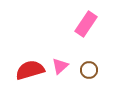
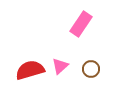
pink rectangle: moved 5 px left
brown circle: moved 2 px right, 1 px up
